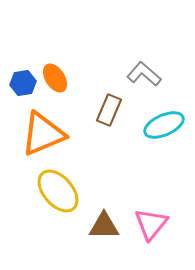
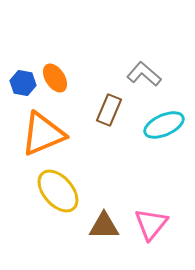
blue hexagon: rotated 20 degrees clockwise
